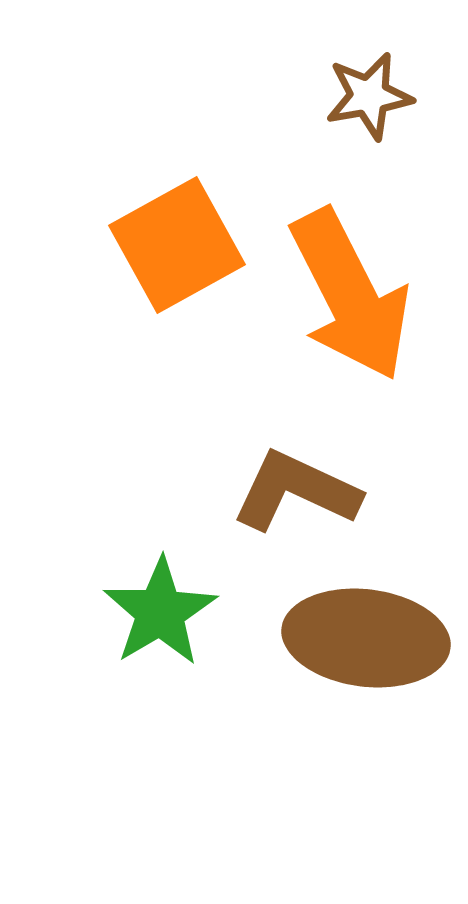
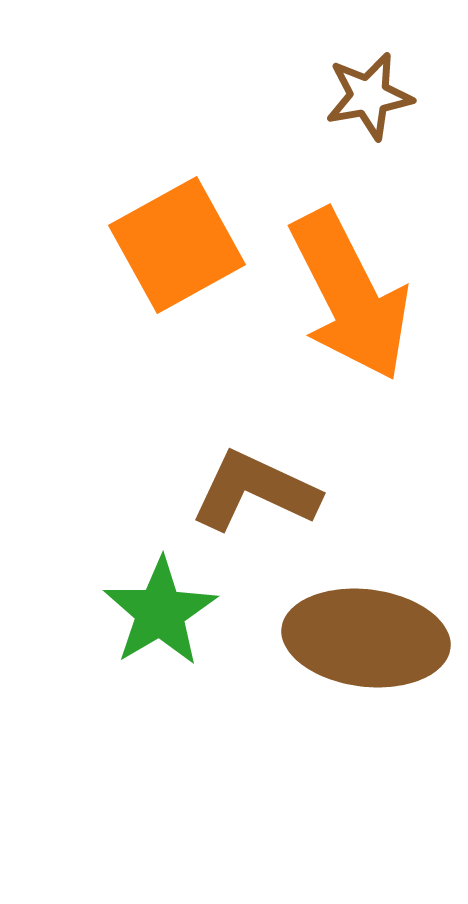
brown L-shape: moved 41 px left
